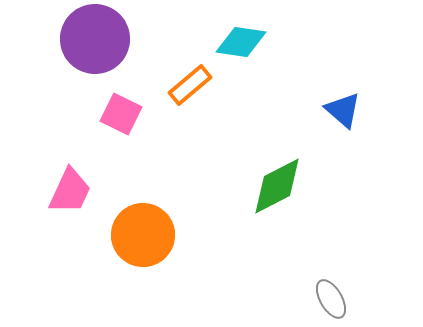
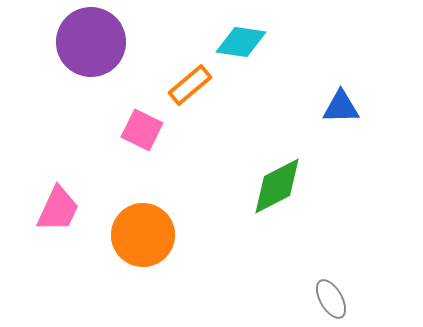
purple circle: moved 4 px left, 3 px down
blue triangle: moved 2 px left, 3 px up; rotated 42 degrees counterclockwise
pink square: moved 21 px right, 16 px down
pink trapezoid: moved 12 px left, 18 px down
